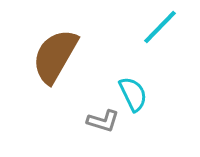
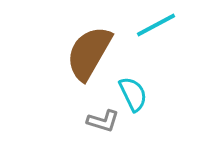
cyan line: moved 4 px left, 2 px up; rotated 18 degrees clockwise
brown semicircle: moved 34 px right, 3 px up
